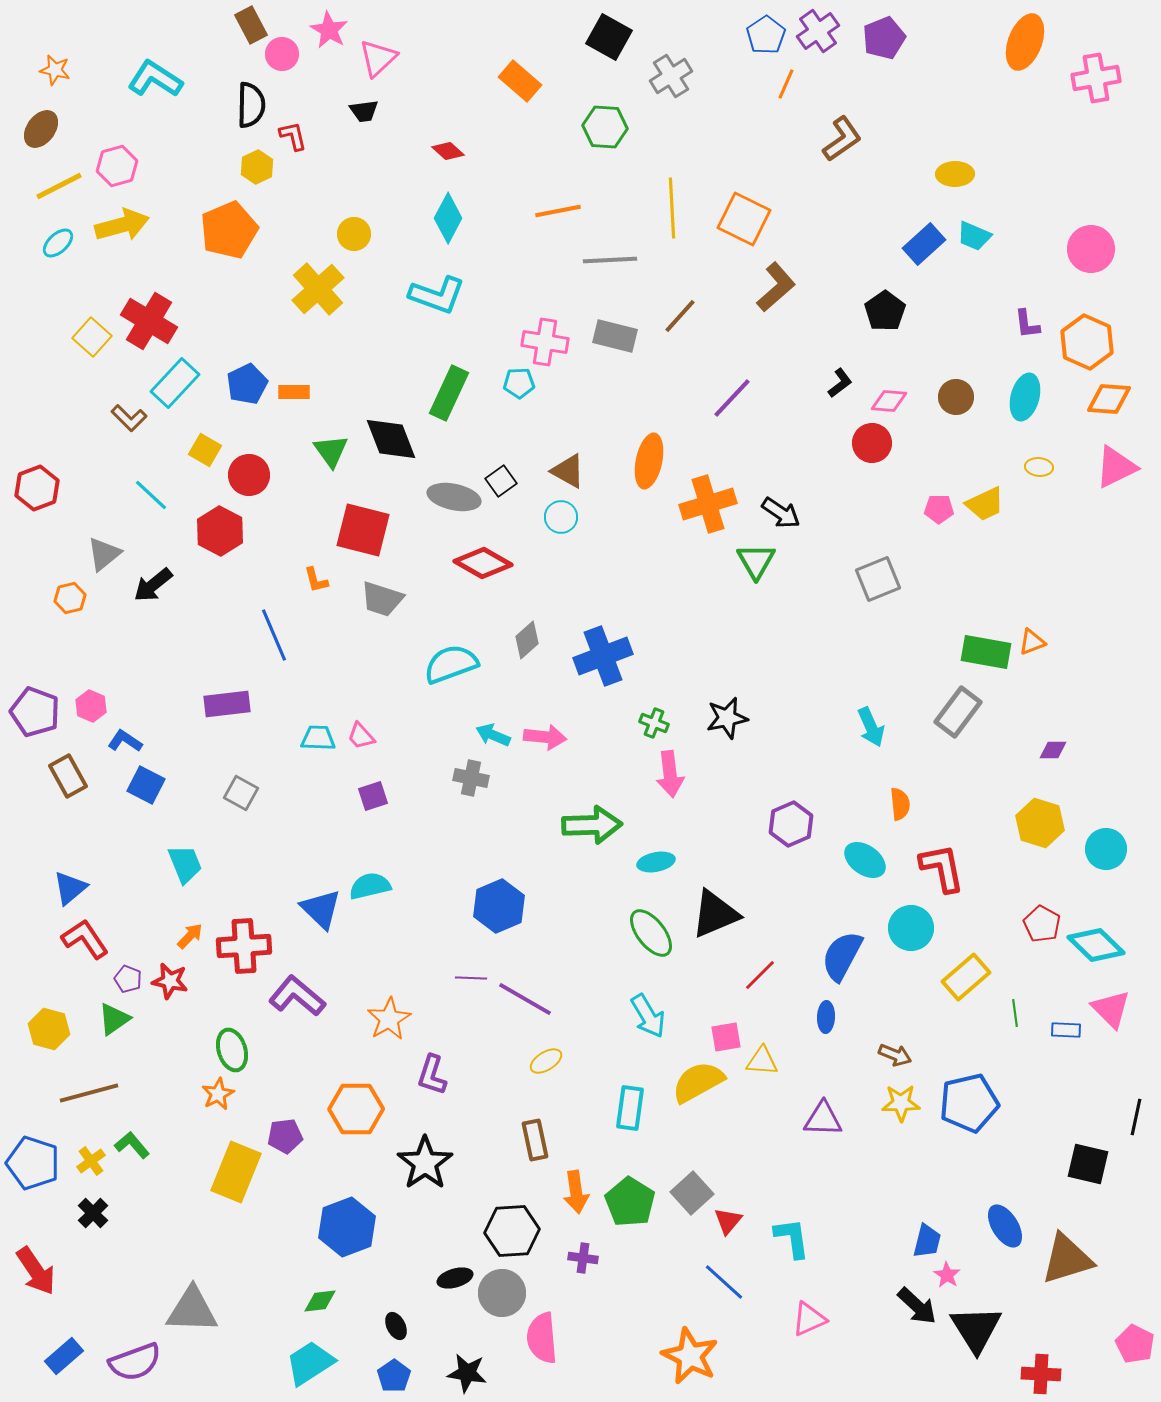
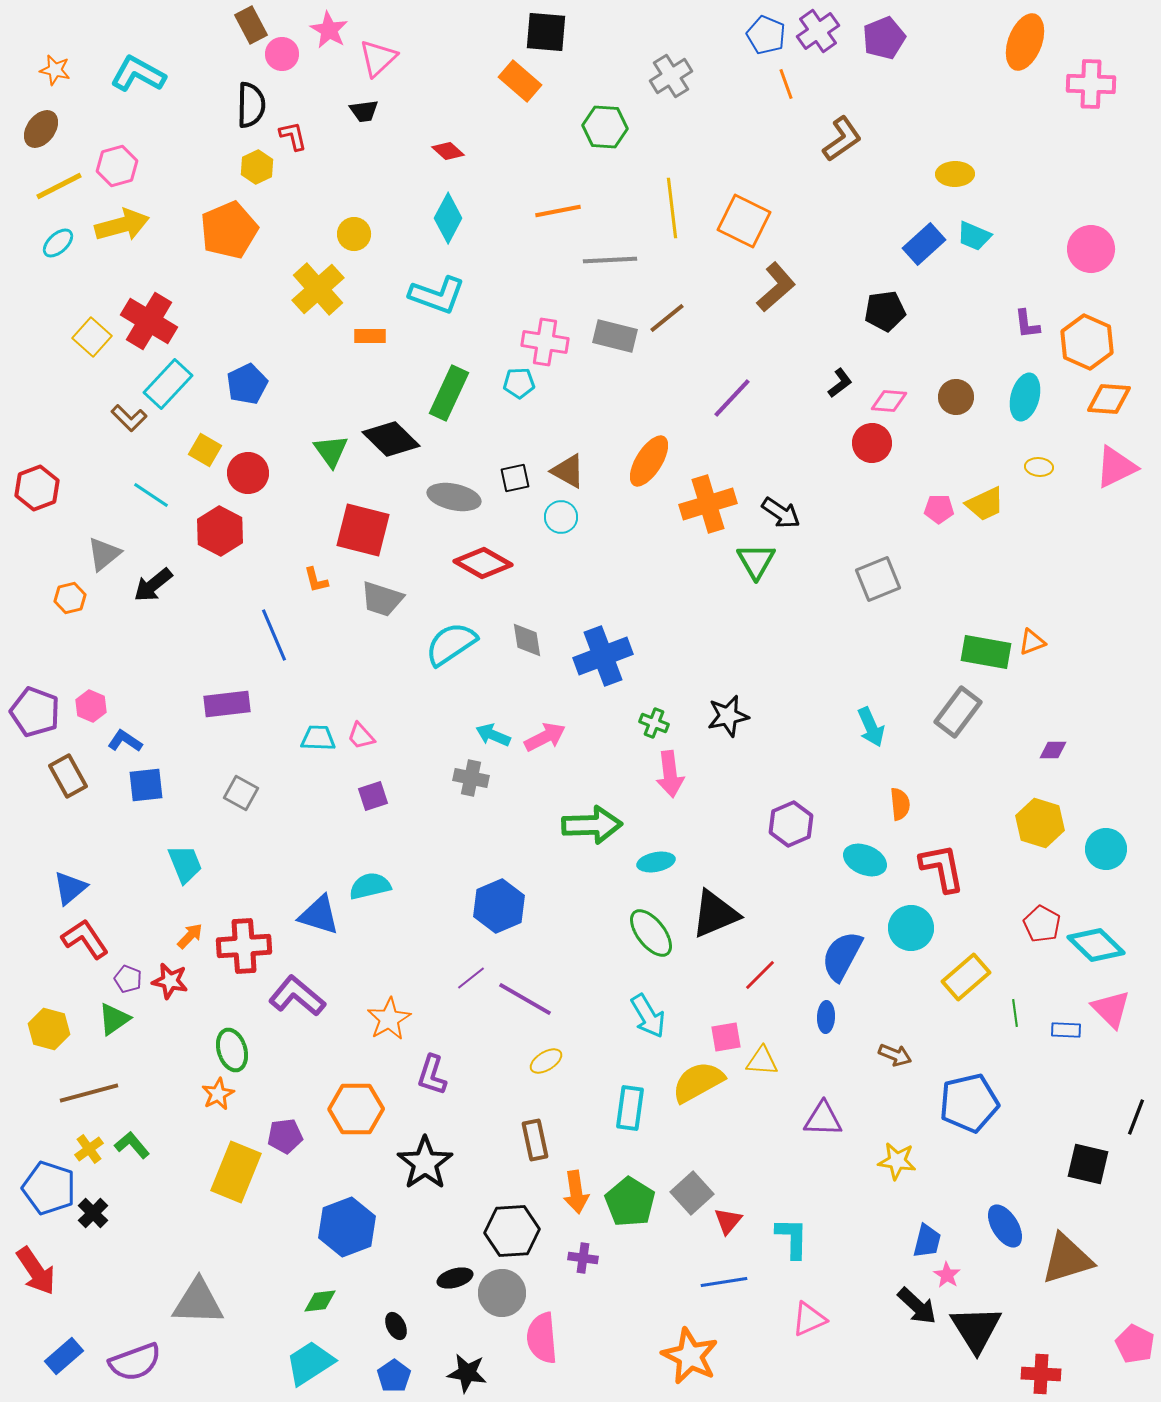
blue pentagon at (766, 35): rotated 15 degrees counterclockwise
black square at (609, 37): moved 63 px left, 5 px up; rotated 24 degrees counterclockwise
pink cross at (1096, 78): moved 5 px left, 6 px down; rotated 12 degrees clockwise
cyan L-shape at (155, 79): moved 17 px left, 5 px up; rotated 4 degrees counterclockwise
orange line at (786, 84): rotated 44 degrees counterclockwise
yellow line at (672, 208): rotated 4 degrees counterclockwise
orange square at (744, 219): moved 2 px down
black pentagon at (885, 311): rotated 27 degrees clockwise
brown line at (680, 316): moved 13 px left, 2 px down; rotated 9 degrees clockwise
cyan rectangle at (175, 383): moved 7 px left, 1 px down
orange rectangle at (294, 392): moved 76 px right, 56 px up
black diamond at (391, 439): rotated 24 degrees counterclockwise
orange ellipse at (649, 461): rotated 20 degrees clockwise
red circle at (249, 475): moved 1 px left, 2 px up
black square at (501, 481): moved 14 px right, 3 px up; rotated 24 degrees clockwise
cyan line at (151, 495): rotated 9 degrees counterclockwise
gray diamond at (527, 640): rotated 57 degrees counterclockwise
cyan semicircle at (451, 664): moved 20 px up; rotated 14 degrees counterclockwise
black star at (727, 718): moved 1 px right, 2 px up
pink arrow at (545, 737): rotated 33 degrees counterclockwise
blue square at (146, 785): rotated 33 degrees counterclockwise
cyan ellipse at (865, 860): rotated 12 degrees counterclockwise
blue triangle at (321, 909): moved 2 px left, 6 px down; rotated 27 degrees counterclockwise
purple line at (471, 978): rotated 40 degrees counterclockwise
yellow star at (901, 1103): moved 4 px left, 58 px down; rotated 9 degrees clockwise
black line at (1136, 1117): rotated 9 degrees clockwise
yellow cross at (91, 1161): moved 2 px left, 12 px up
blue pentagon at (33, 1163): moved 16 px right, 25 px down
cyan L-shape at (792, 1238): rotated 9 degrees clockwise
blue line at (724, 1282): rotated 51 degrees counterclockwise
gray triangle at (192, 1310): moved 6 px right, 8 px up
